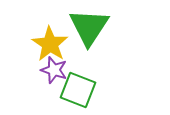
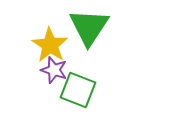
yellow star: moved 1 px down
